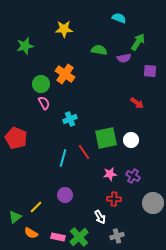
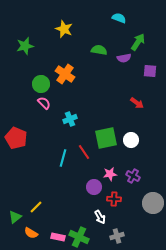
yellow star: rotated 24 degrees clockwise
pink semicircle: rotated 16 degrees counterclockwise
purple circle: moved 29 px right, 8 px up
green cross: rotated 24 degrees counterclockwise
